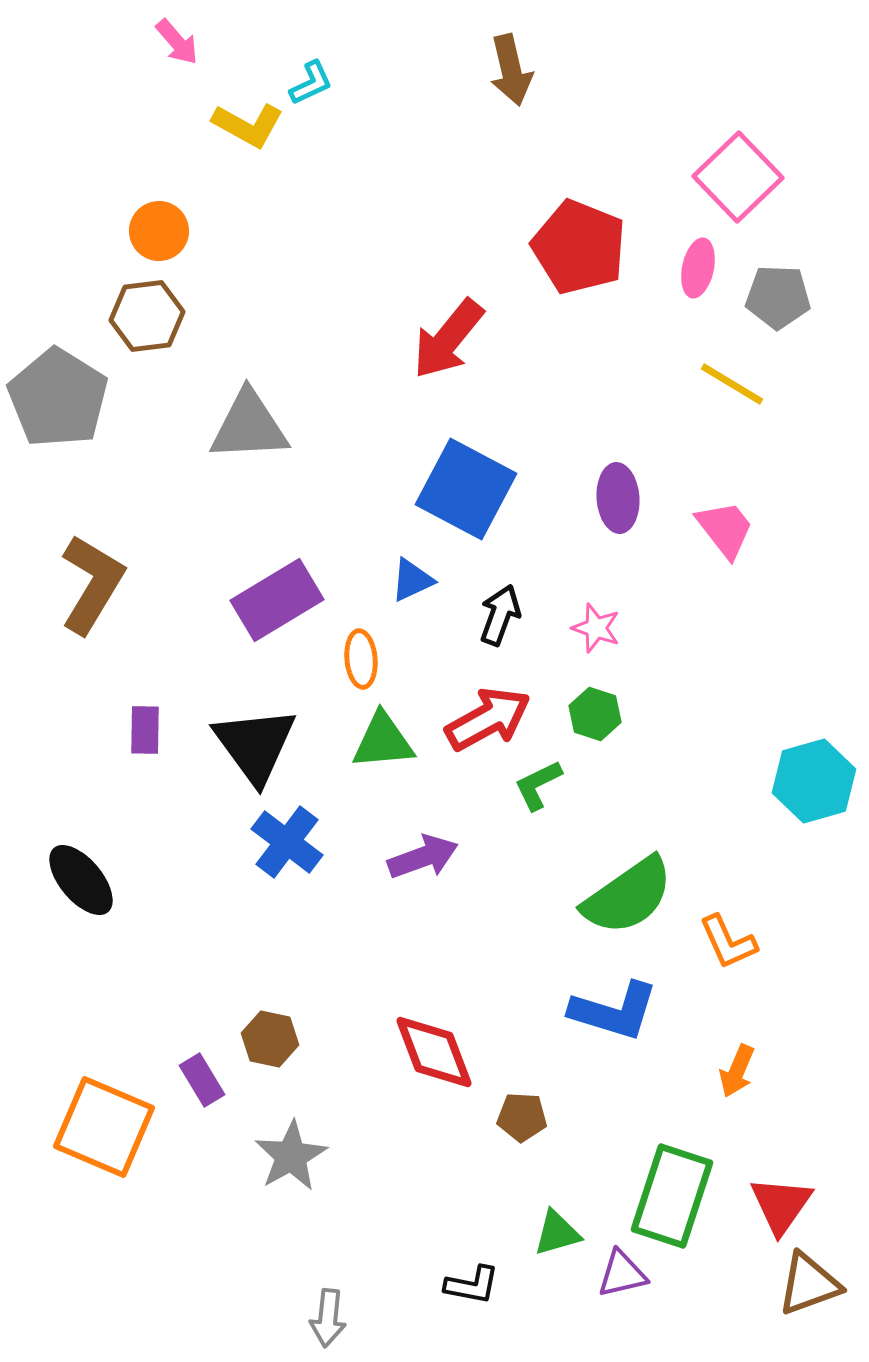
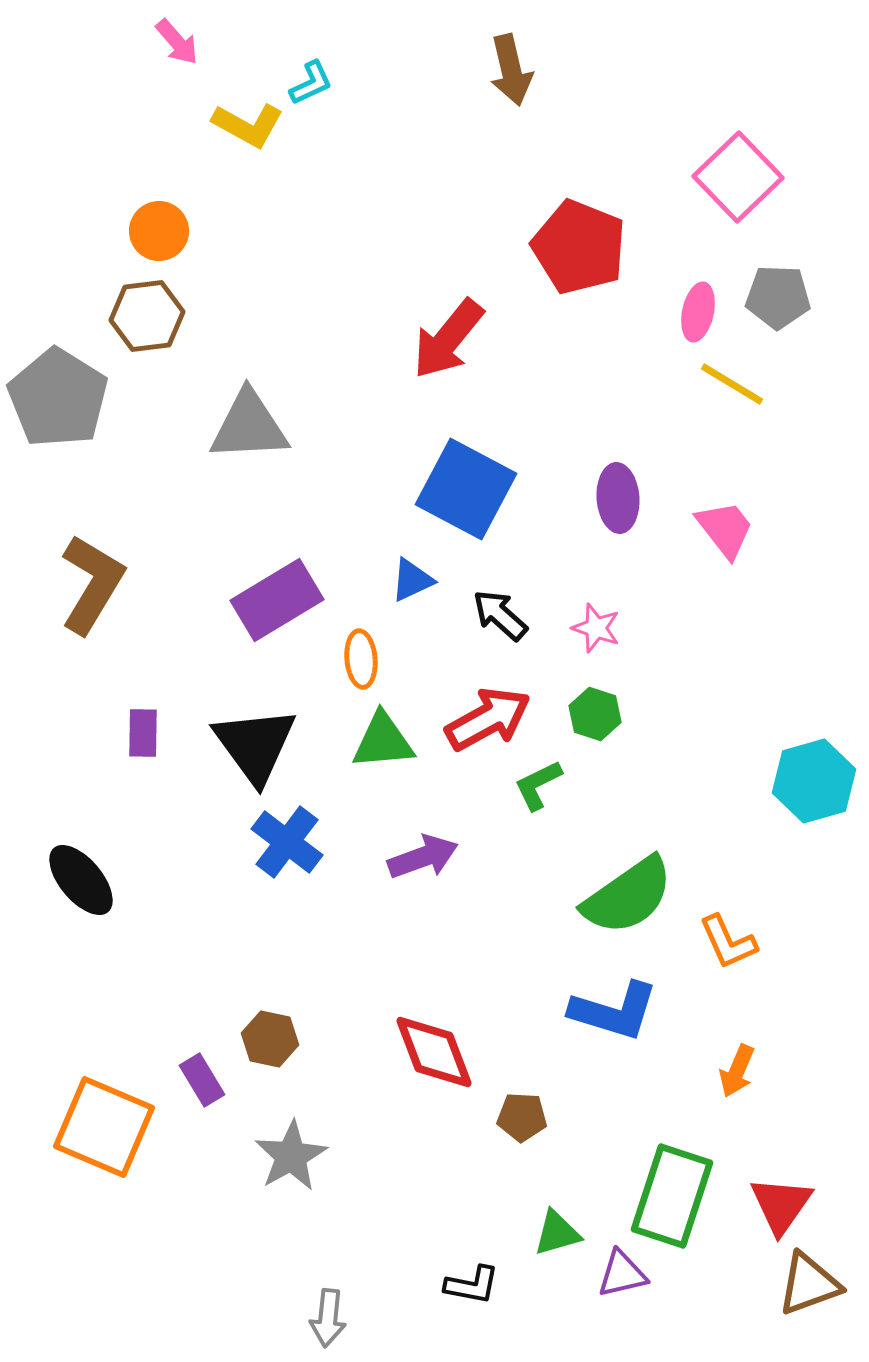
pink ellipse at (698, 268): moved 44 px down
black arrow at (500, 615): rotated 68 degrees counterclockwise
purple rectangle at (145, 730): moved 2 px left, 3 px down
